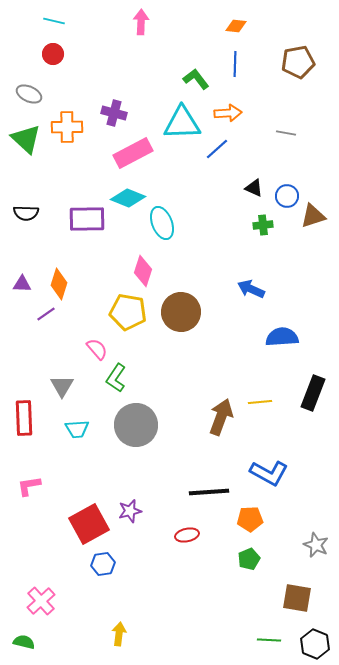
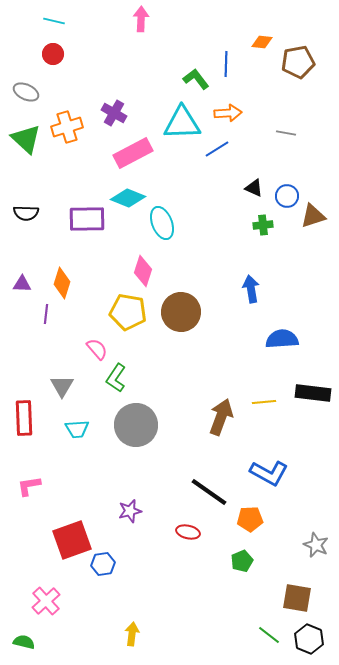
pink arrow at (141, 22): moved 3 px up
orange diamond at (236, 26): moved 26 px right, 16 px down
blue line at (235, 64): moved 9 px left
gray ellipse at (29, 94): moved 3 px left, 2 px up
purple cross at (114, 113): rotated 15 degrees clockwise
orange cross at (67, 127): rotated 16 degrees counterclockwise
blue line at (217, 149): rotated 10 degrees clockwise
orange diamond at (59, 284): moved 3 px right, 1 px up
blue arrow at (251, 289): rotated 56 degrees clockwise
purple line at (46, 314): rotated 48 degrees counterclockwise
blue semicircle at (282, 337): moved 2 px down
black rectangle at (313, 393): rotated 76 degrees clockwise
yellow line at (260, 402): moved 4 px right
black line at (209, 492): rotated 39 degrees clockwise
red square at (89, 524): moved 17 px left, 16 px down; rotated 9 degrees clockwise
red ellipse at (187, 535): moved 1 px right, 3 px up; rotated 25 degrees clockwise
green pentagon at (249, 559): moved 7 px left, 2 px down
pink cross at (41, 601): moved 5 px right
yellow arrow at (119, 634): moved 13 px right
green line at (269, 640): moved 5 px up; rotated 35 degrees clockwise
black hexagon at (315, 644): moved 6 px left, 5 px up
